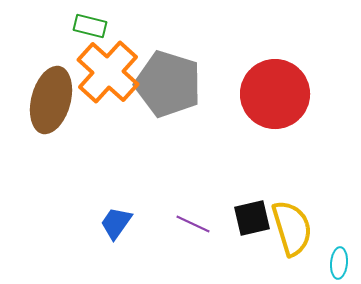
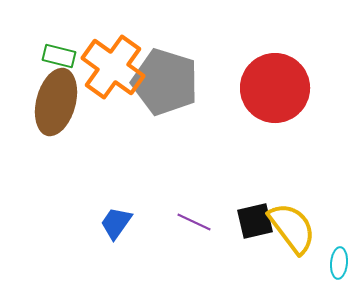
green rectangle: moved 31 px left, 30 px down
orange cross: moved 5 px right, 5 px up; rotated 6 degrees counterclockwise
gray pentagon: moved 3 px left, 2 px up
red circle: moved 6 px up
brown ellipse: moved 5 px right, 2 px down
black square: moved 3 px right, 3 px down
purple line: moved 1 px right, 2 px up
yellow semicircle: rotated 20 degrees counterclockwise
